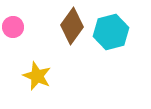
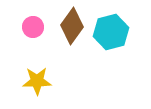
pink circle: moved 20 px right
yellow star: moved 5 px down; rotated 24 degrees counterclockwise
